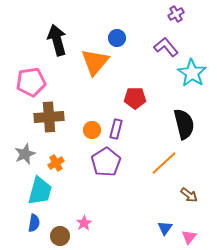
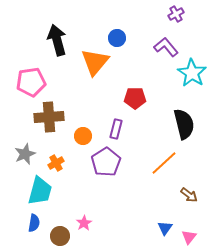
orange circle: moved 9 px left, 6 px down
